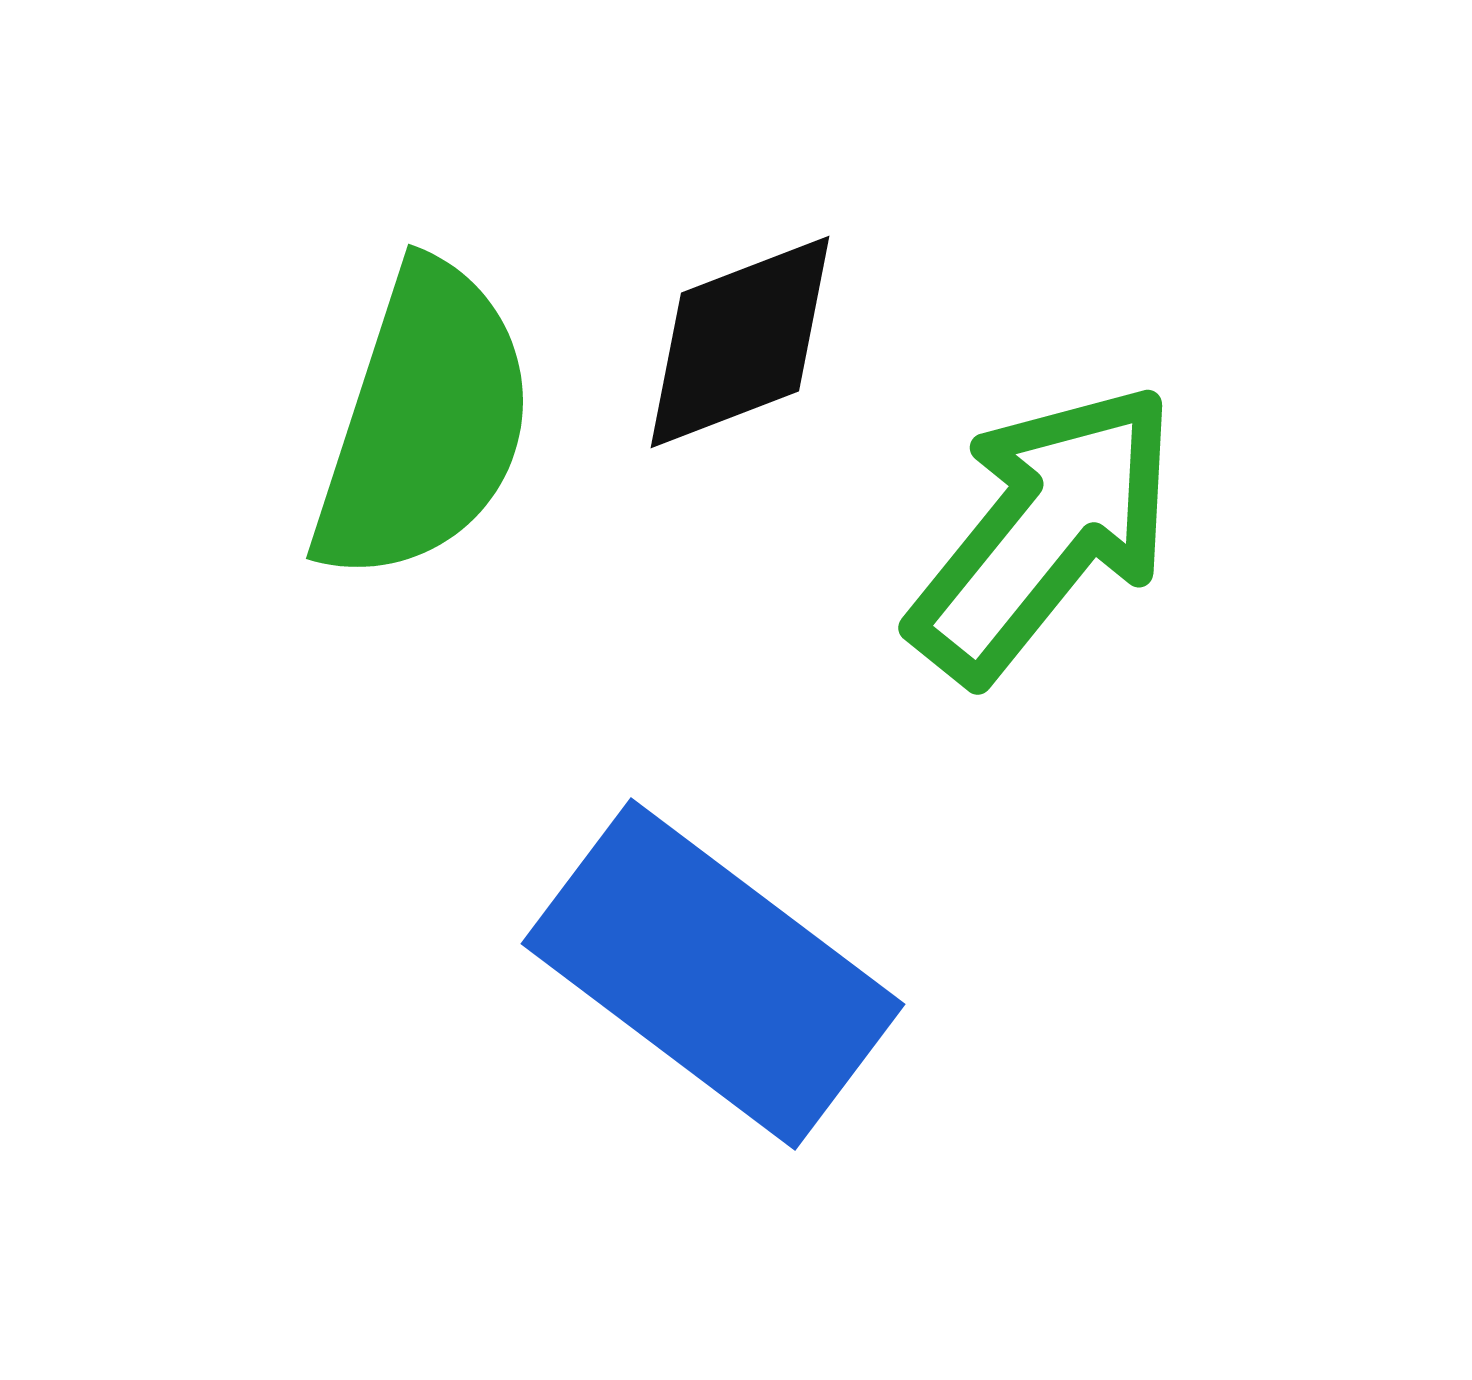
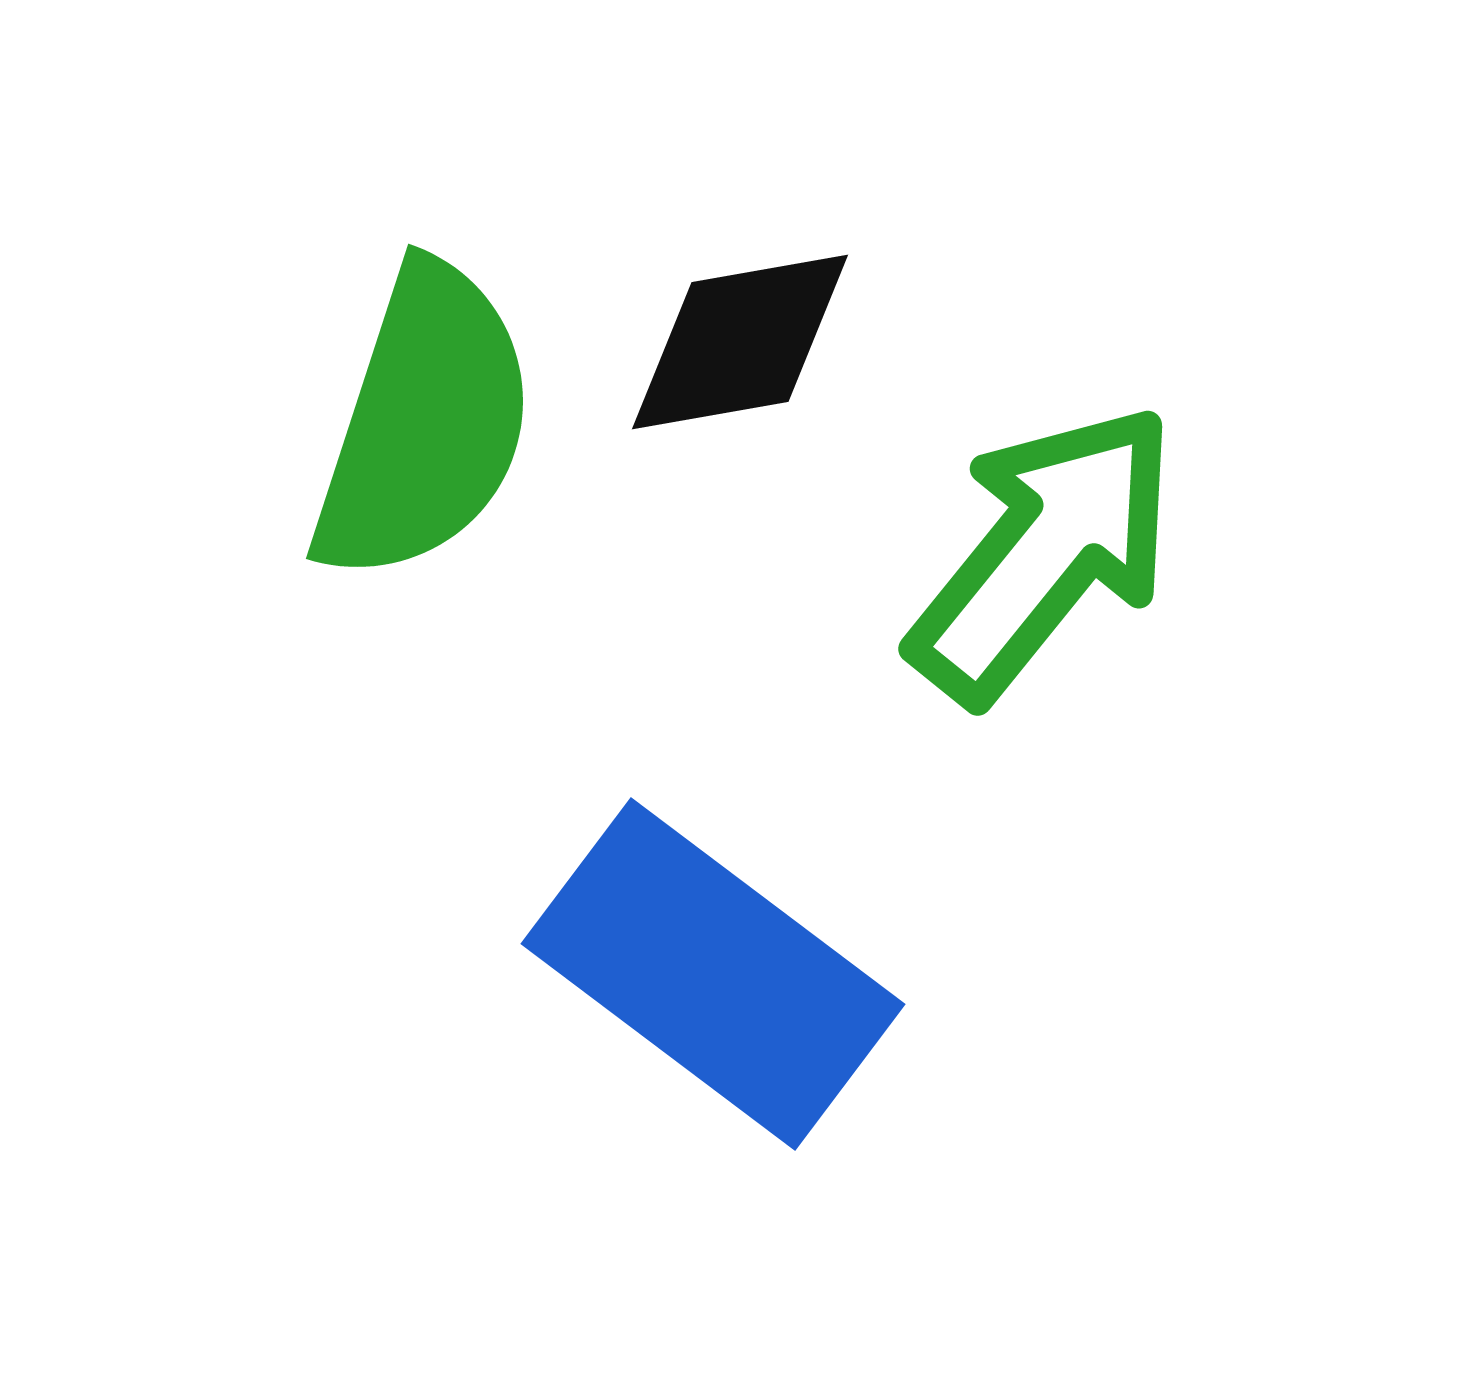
black diamond: rotated 11 degrees clockwise
green arrow: moved 21 px down
